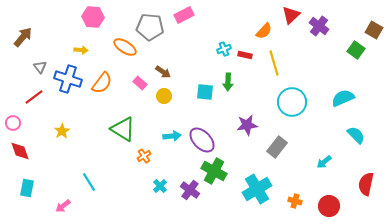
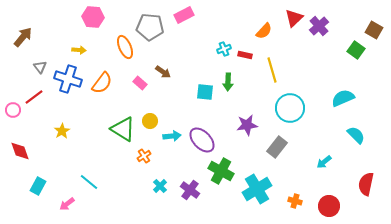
red triangle at (291, 15): moved 3 px right, 3 px down
purple cross at (319, 26): rotated 12 degrees clockwise
orange ellipse at (125, 47): rotated 35 degrees clockwise
yellow arrow at (81, 50): moved 2 px left
yellow line at (274, 63): moved 2 px left, 7 px down
yellow circle at (164, 96): moved 14 px left, 25 px down
cyan circle at (292, 102): moved 2 px left, 6 px down
pink circle at (13, 123): moved 13 px up
green cross at (214, 171): moved 7 px right
cyan line at (89, 182): rotated 18 degrees counterclockwise
cyan rectangle at (27, 188): moved 11 px right, 2 px up; rotated 18 degrees clockwise
pink arrow at (63, 206): moved 4 px right, 2 px up
